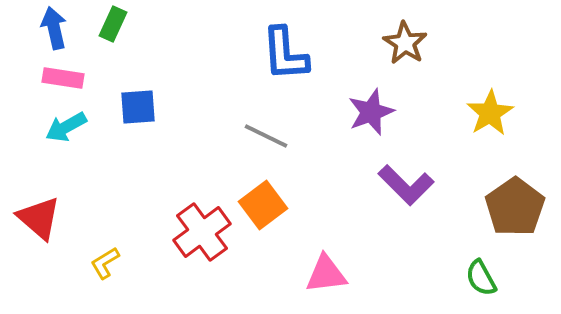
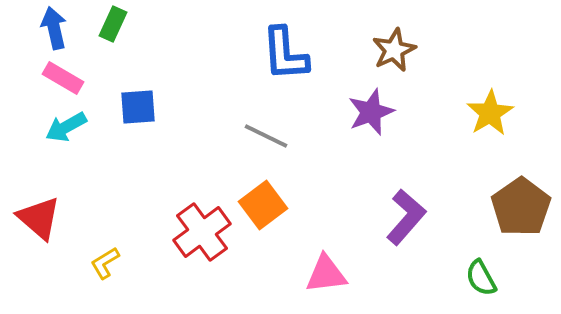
brown star: moved 11 px left, 7 px down; rotated 15 degrees clockwise
pink rectangle: rotated 21 degrees clockwise
purple L-shape: moved 32 px down; rotated 94 degrees counterclockwise
brown pentagon: moved 6 px right
